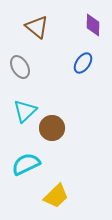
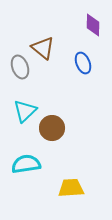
brown triangle: moved 6 px right, 21 px down
blue ellipse: rotated 55 degrees counterclockwise
gray ellipse: rotated 10 degrees clockwise
cyan semicircle: rotated 16 degrees clockwise
yellow trapezoid: moved 15 px right, 8 px up; rotated 140 degrees counterclockwise
